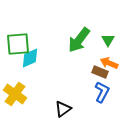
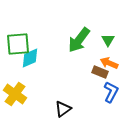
blue L-shape: moved 9 px right
